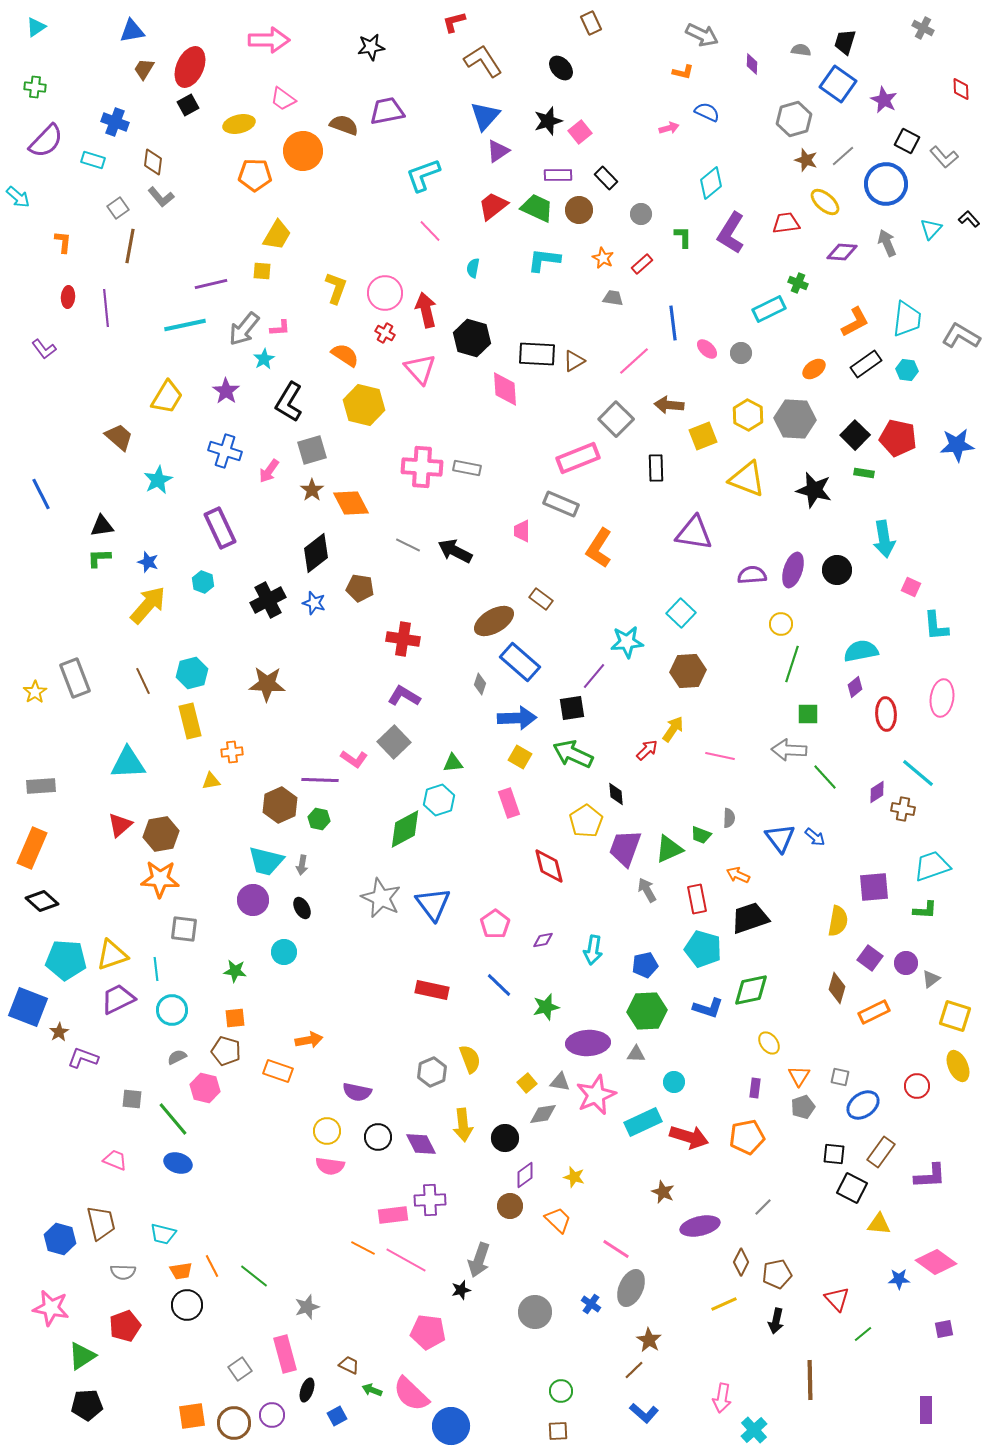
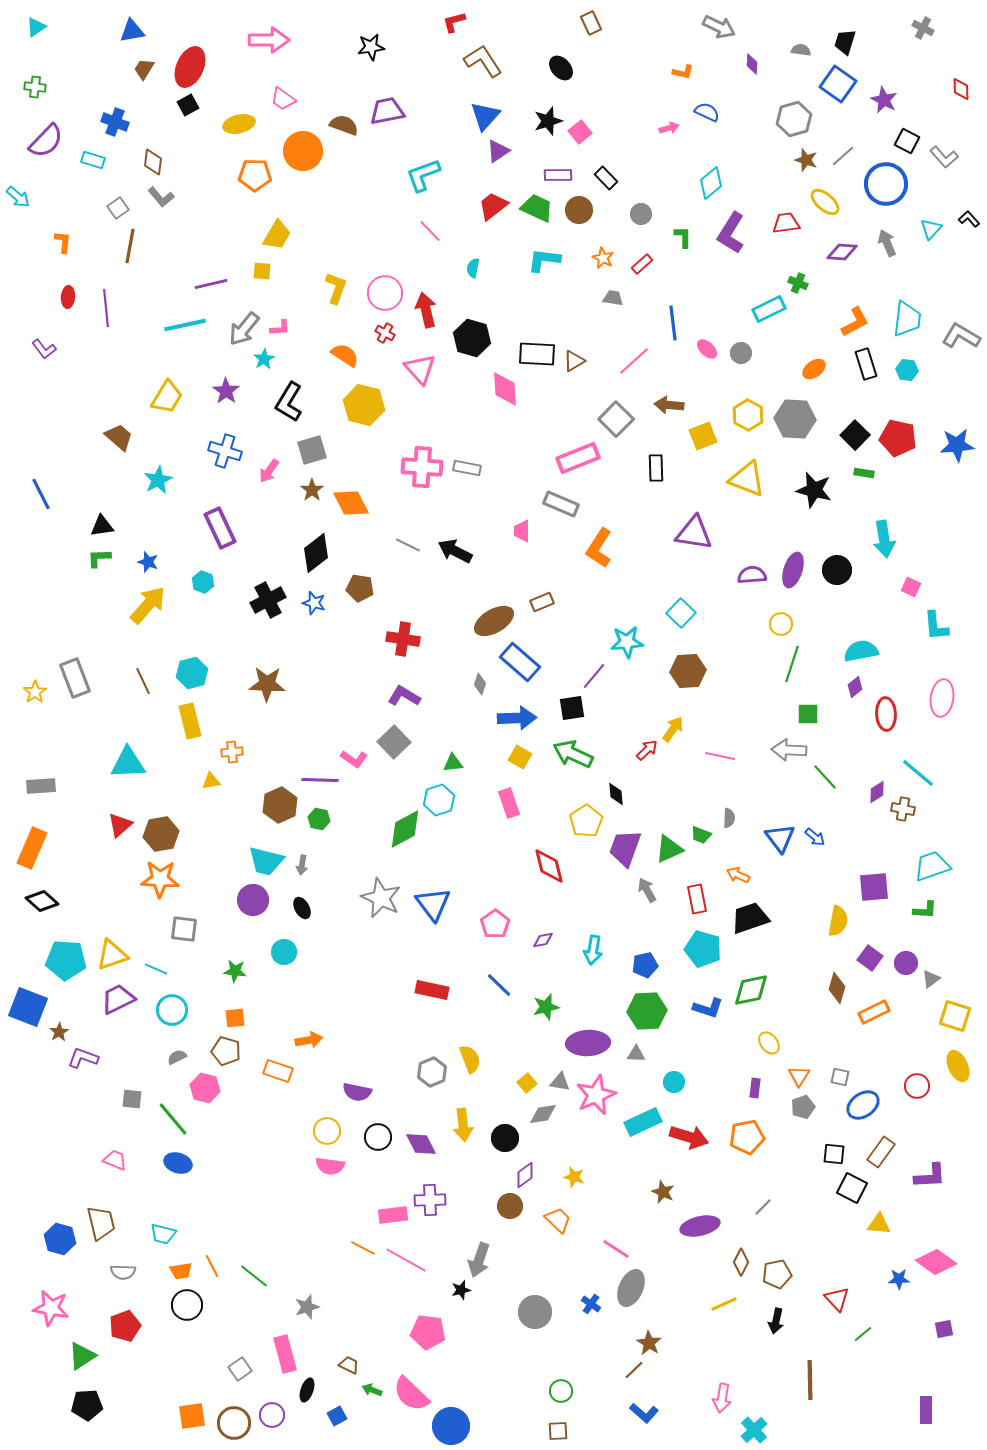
gray arrow at (702, 35): moved 17 px right, 8 px up
black rectangle at (866, 364): rotated 72 degrees counterclockwise
brown rectangle at (541, 599): moved 1 px right, 3 px down; rotated 60 degrees counterclockwise
cyan line at (156, 969): rotated 60 degrees counterclockwise
brown star at (649, 1340): moved 3 px down
